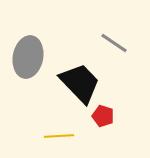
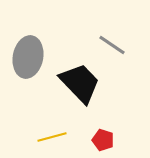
gray line: moved 2 px left, 2 px down
red pentagon: moved 24 px down
yellow line: moved 7 px left, 1 px down; rotated 12 degrees counterclockwise
